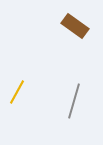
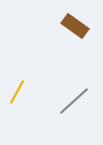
gray line: rotated 32 degrees clockwise
